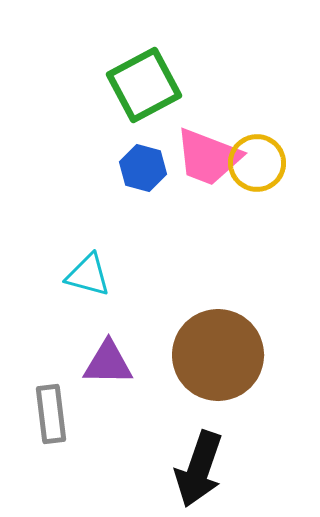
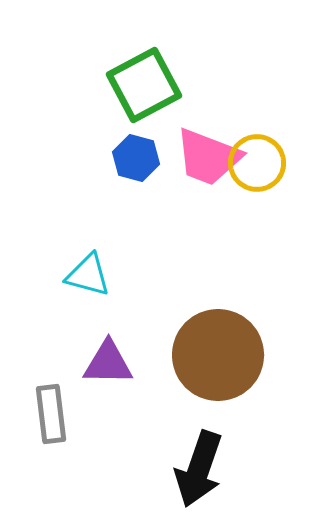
blue hexagon: moved 7 px left, 10 px up
